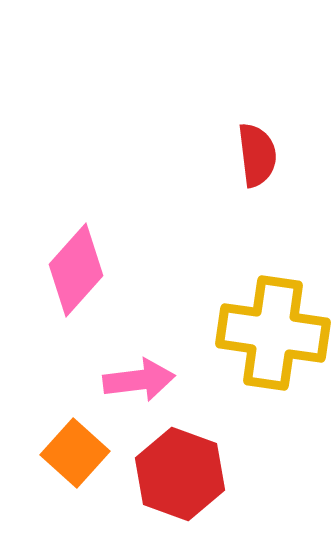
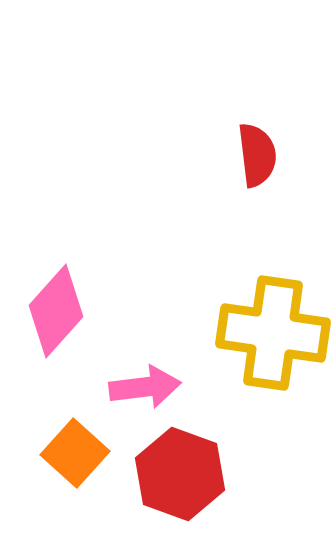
pink diamond: moved 20 px left, 41 px down
pink arrow: moved 6 px right, 7 px down
